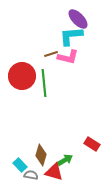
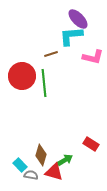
pink L-shape: moved 25 px right
red rectangle: moved 1 px left
